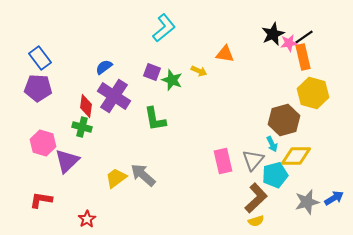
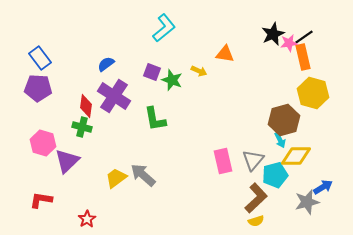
blue semicircle: moved 2 px right, 3 px up
cyan arrow: moved 8 px right, 4 px up
blue arrow: moved 11 px left, 11 px up
